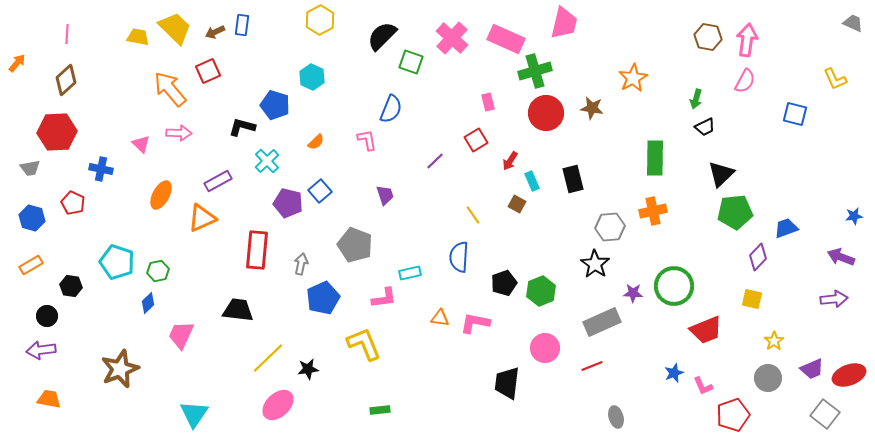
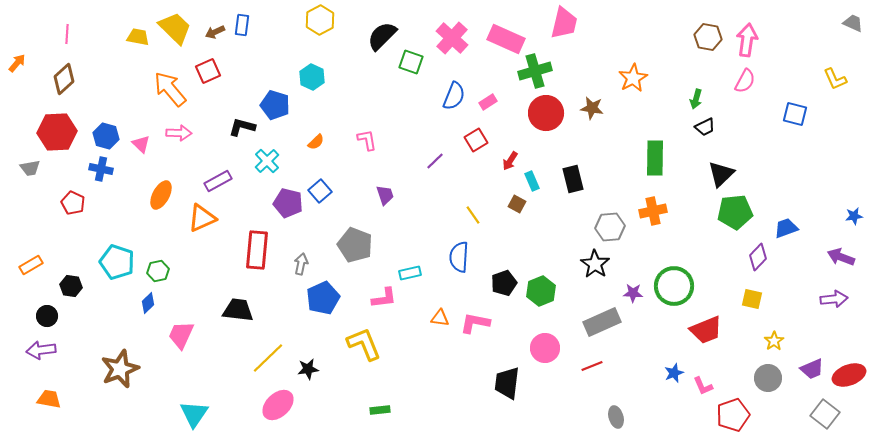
brown diamond at (66, 80): moved 2 px left, 1 px up
pink rectangle at (488, 102): rotated 72 degrees clockwise
blue semicircle at (391, 109): moved 63 px right, 13 px up
blue hexagon at (32, 218): moved 74 px right, 82 px up
